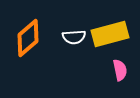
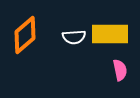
yellow rectangle: rotated 15 degrees clockwise
orange diamond: moved 3 px left, 3 px up
